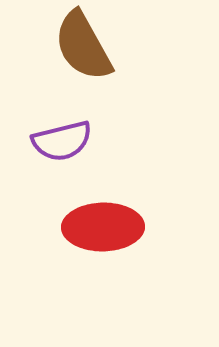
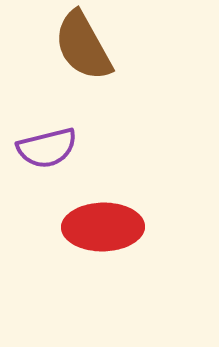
purple semicircle: moved 15 px left, 7 px down
